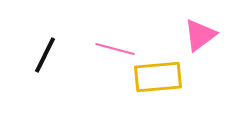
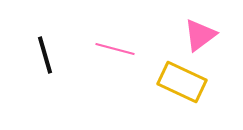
black line: rotated 42 degrees counterclockwise
yellow rectangle: moved 24 px right, 5 px down; rotated 30 degrees clockwise
